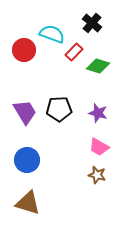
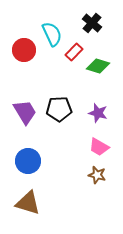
cyan semicircle: rotated 45 degrees clockwise
blue circle: moved 1 px right, 1 px down
